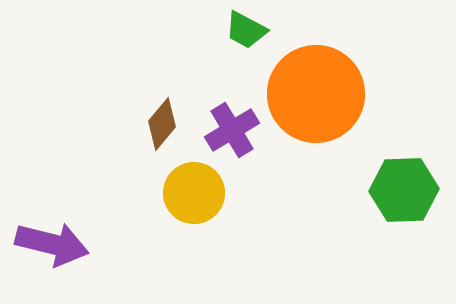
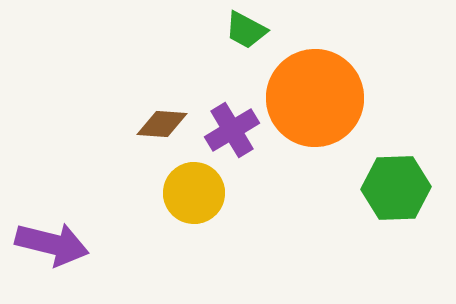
orange circle: moved 1 px left, 4 px down
brown diamond: rotated 54 degrees clockwise
green hexagon: moved 8 px left, 2 px up
